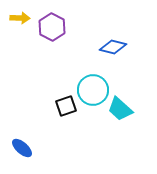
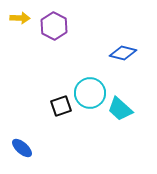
purple hexagon: moved 2 px right, 1 px up
blue diamond: moved 10 px right, 6 px down
cyan circle: moved 3 px left, 3 px down
black square: moved 5 px left
